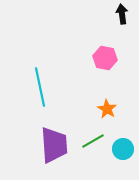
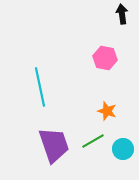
orange star: moved 2 px down; rotated 12 degrees counterclockwise
purple trapezoid: rotated 15 degrees counterclockwise
